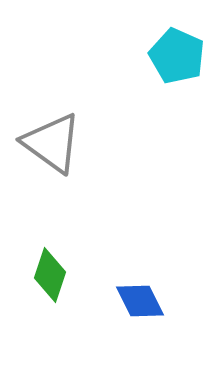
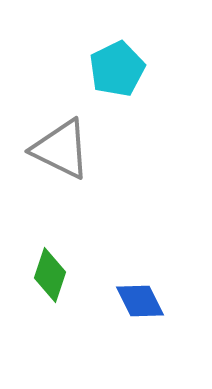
cyan pentagon: moved 60 px left, 13 px down; rotated 22 degrees clockwise
gray triangle: moved 9 px right, 6 px down; rotated 10 degrees counterclockwise
